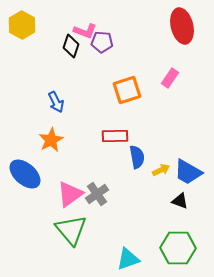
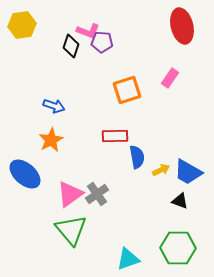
yellow hexagon: rotated 24 degrees clockwise
pink L-shape: moved 3 px right
blue arrow: moved 2 px left, 4 px down; rotated 45 degrees counterclockwise
